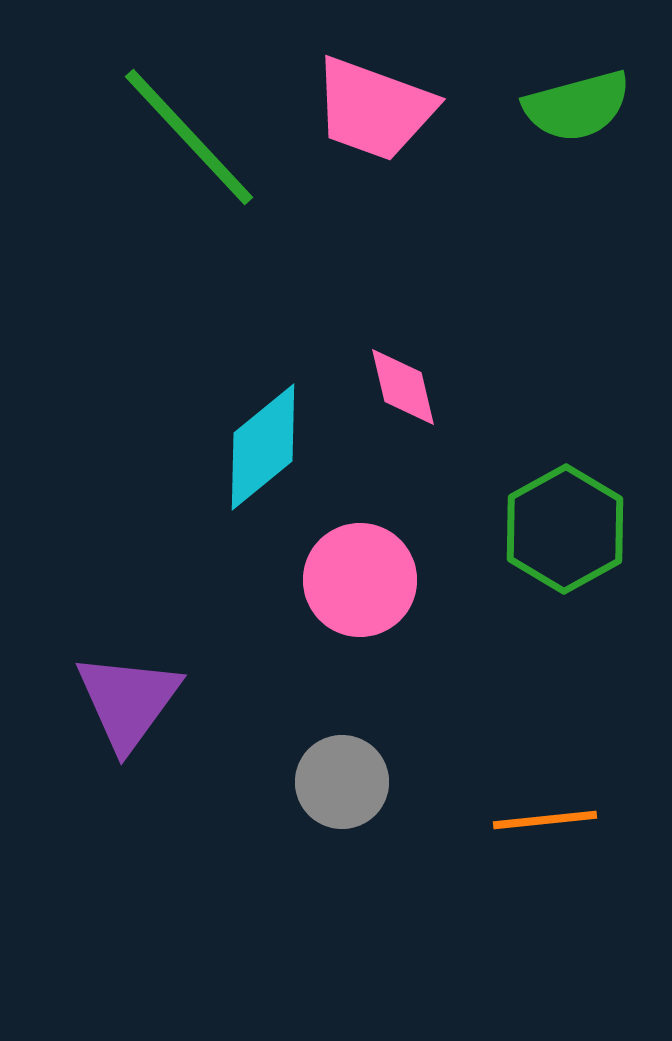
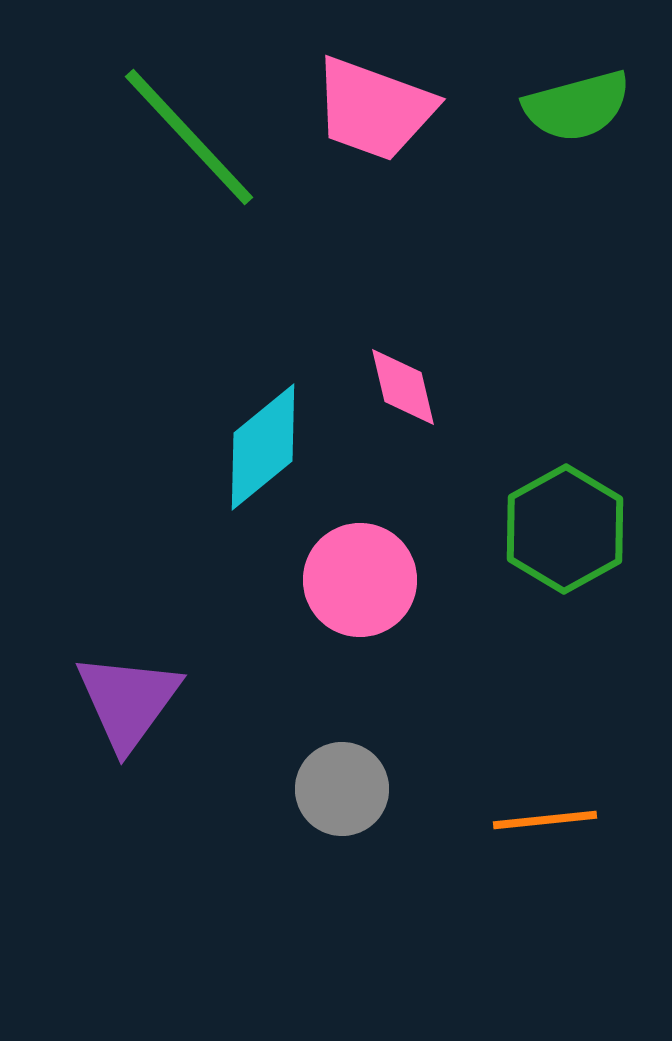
gray circle: moved 7 px down
